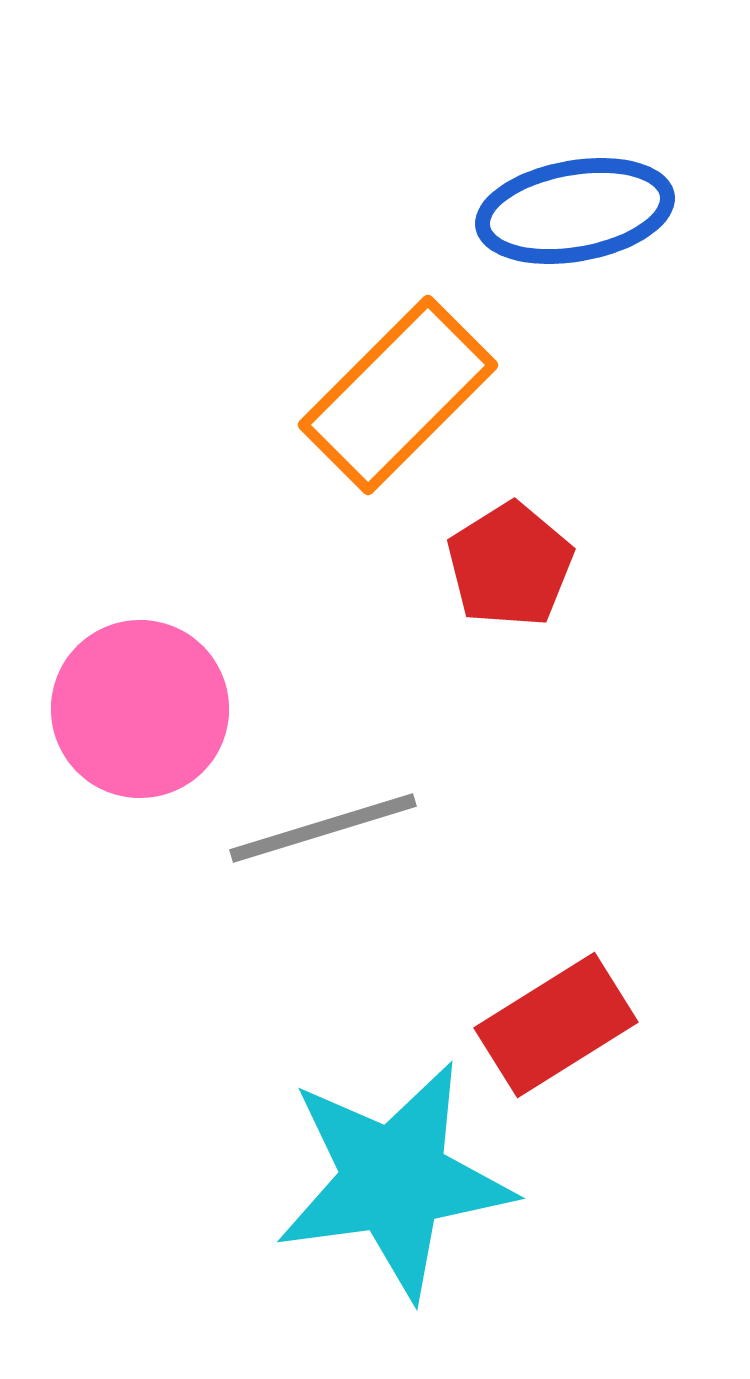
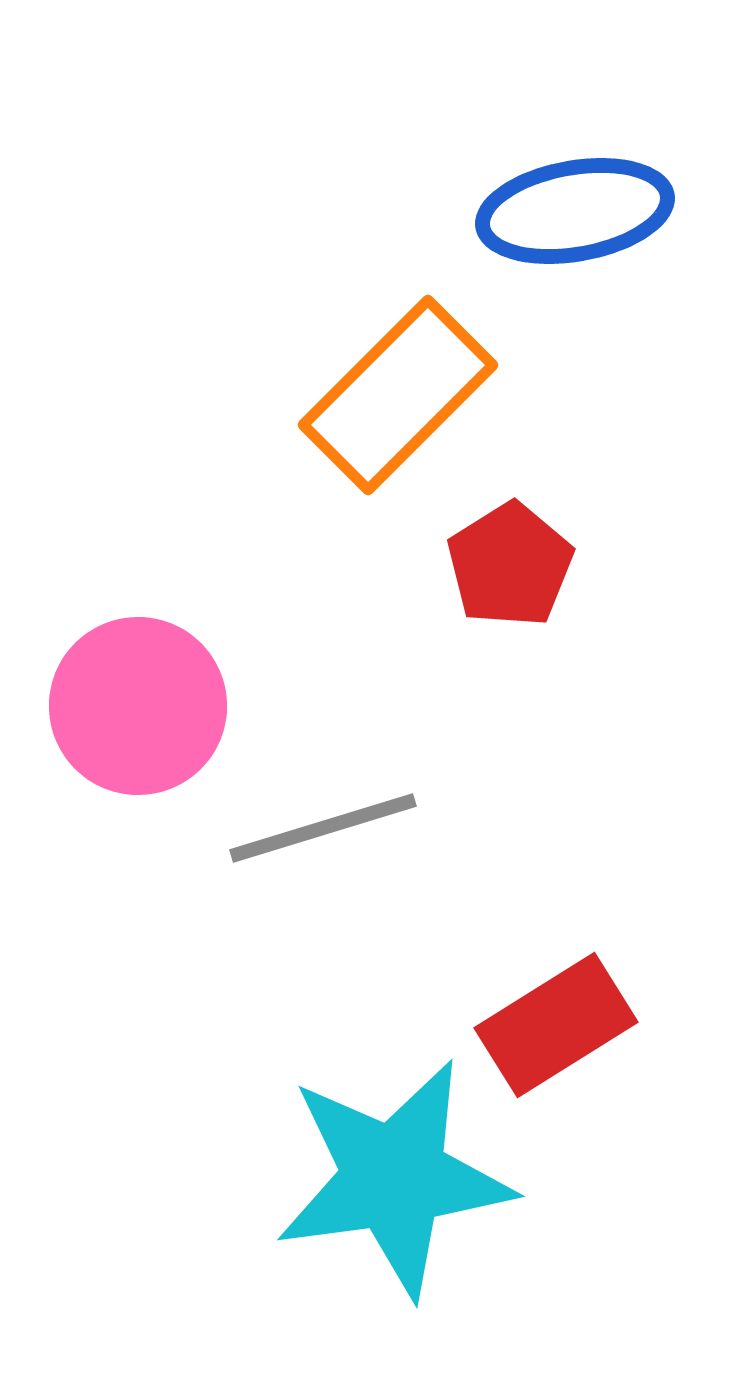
pink circle: moved 2 px left, 3 px up
cyan star: moved 2 px up
